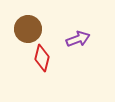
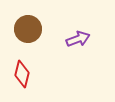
red diamond: moved 20 px left, 16 px down
